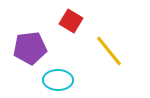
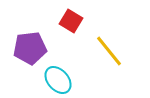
cyan ellipse: rotated 48 degrees clockwise
